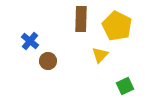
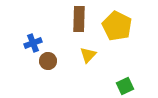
brown rectangle: moved 2 px left
blue cross: moved 3 px right, 2 px down; rotated 30 degrees clockwise
yellow triangle: moved 12 px left
